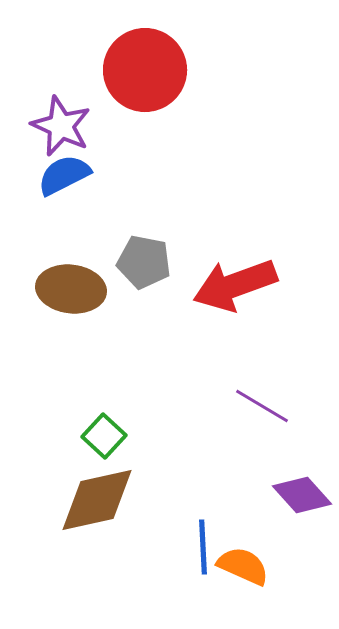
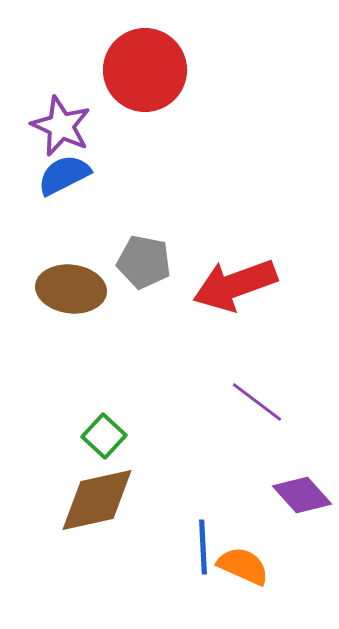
purple line: moved 5 px left, 4 px up; rotated 6 degrees clockwise
